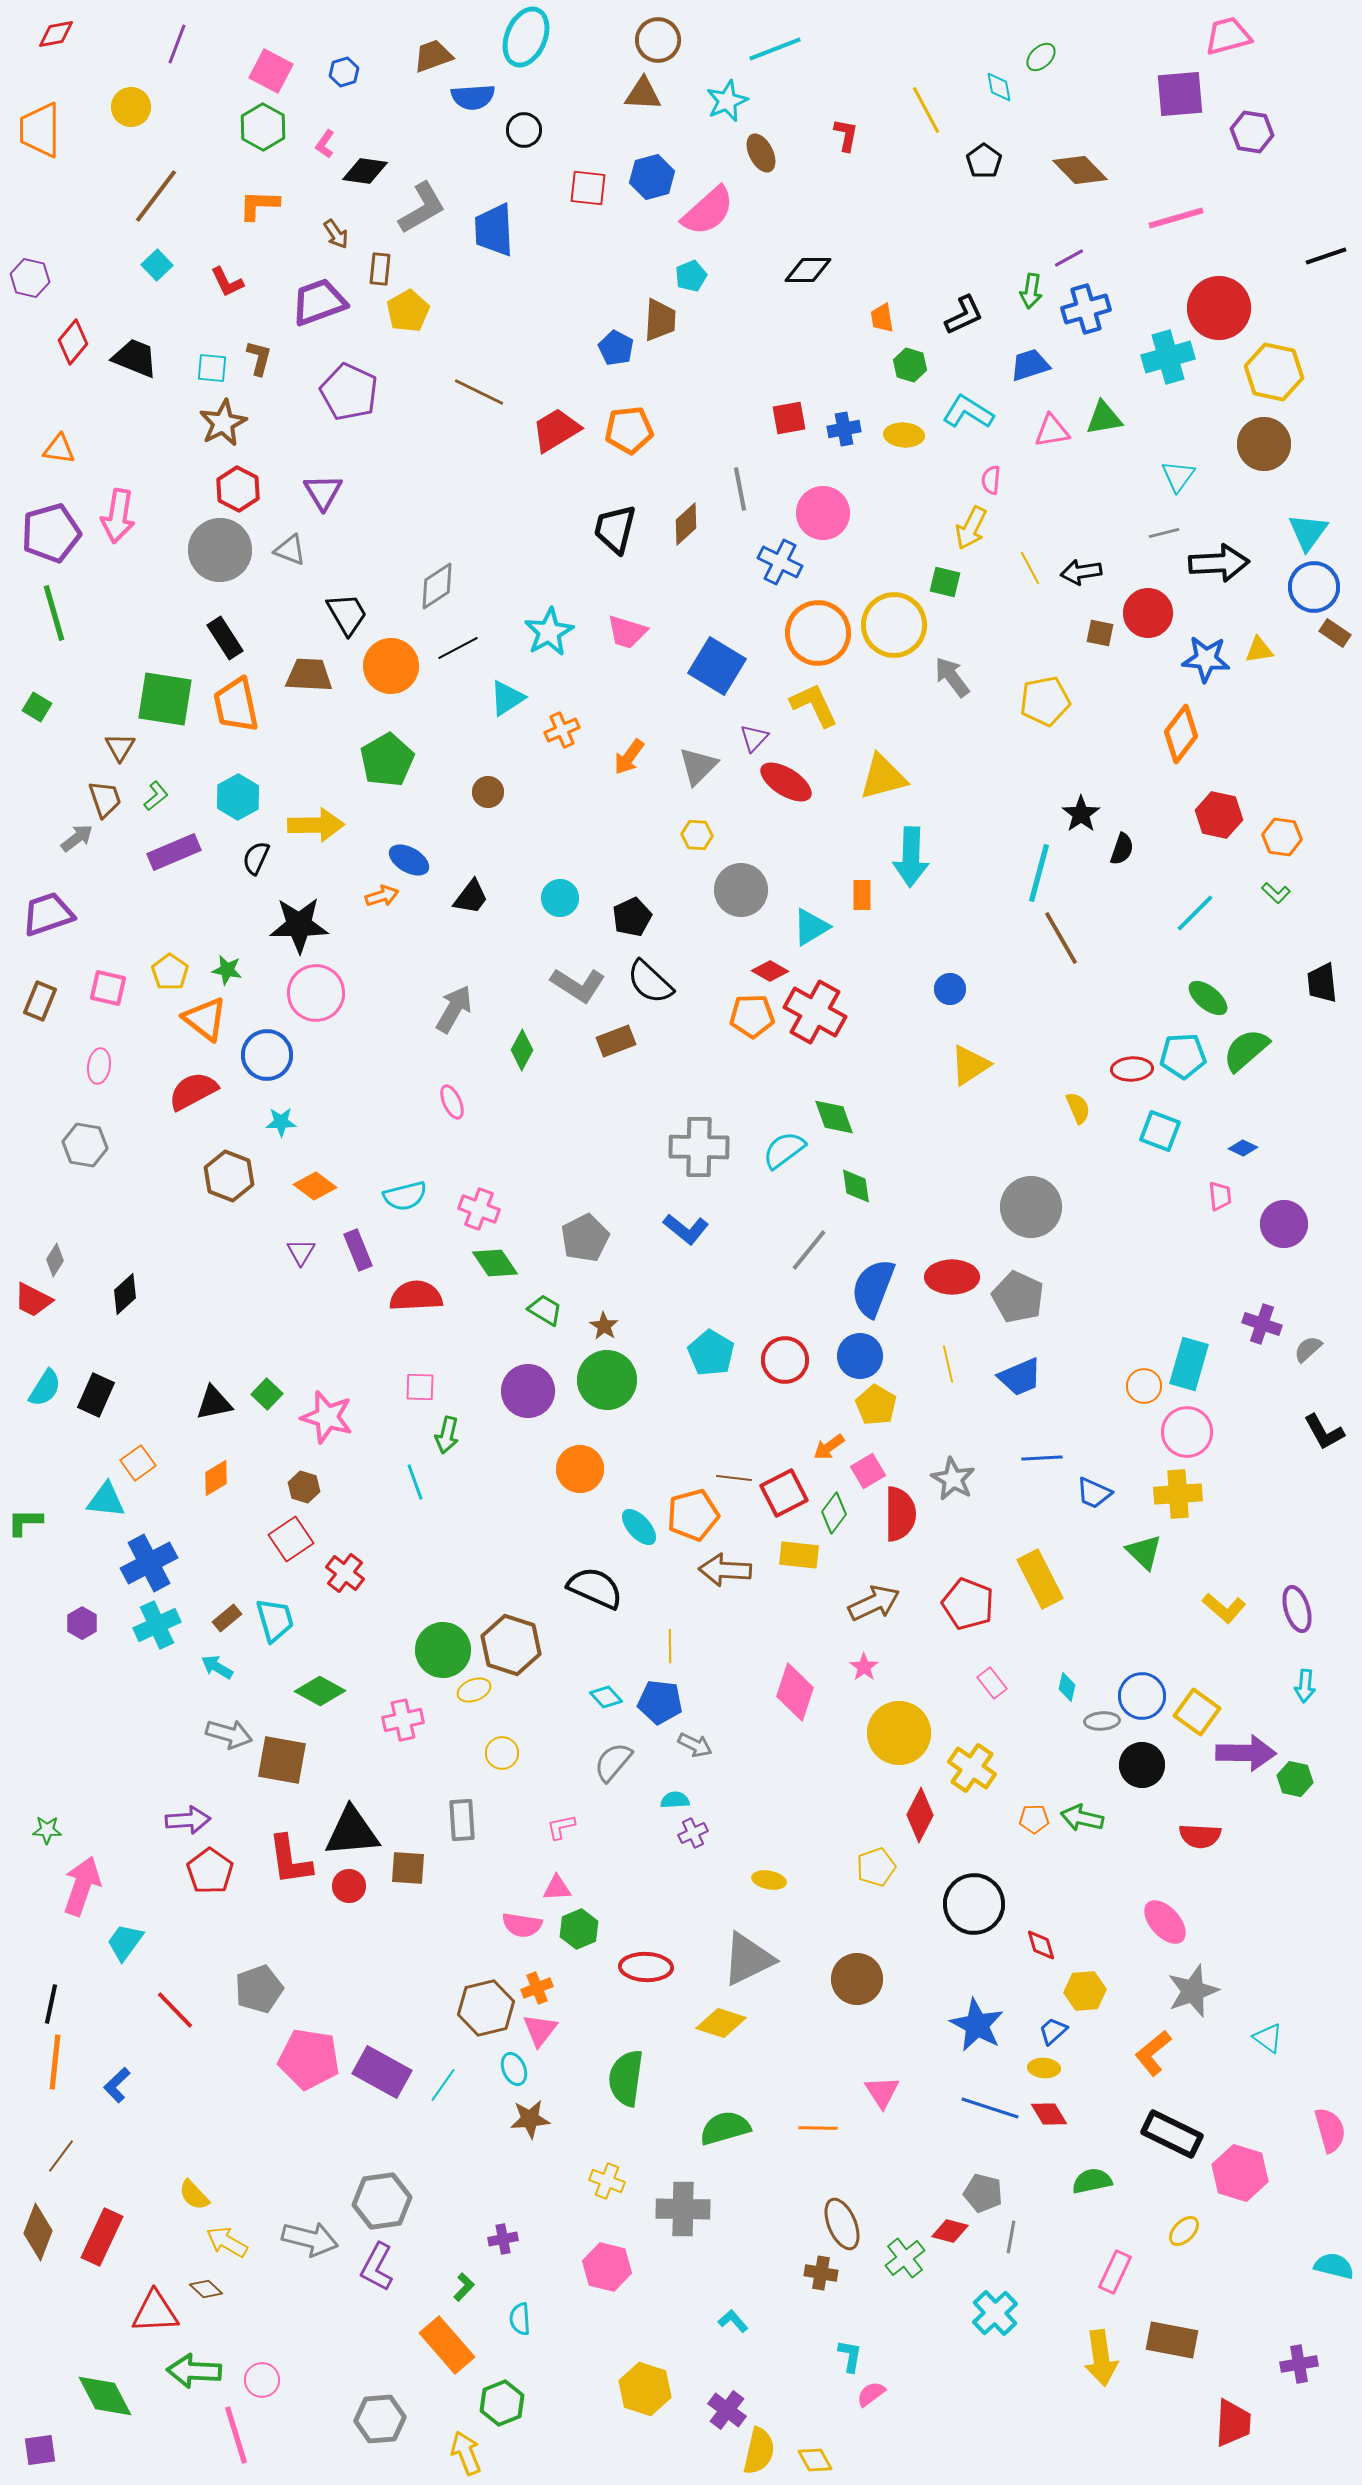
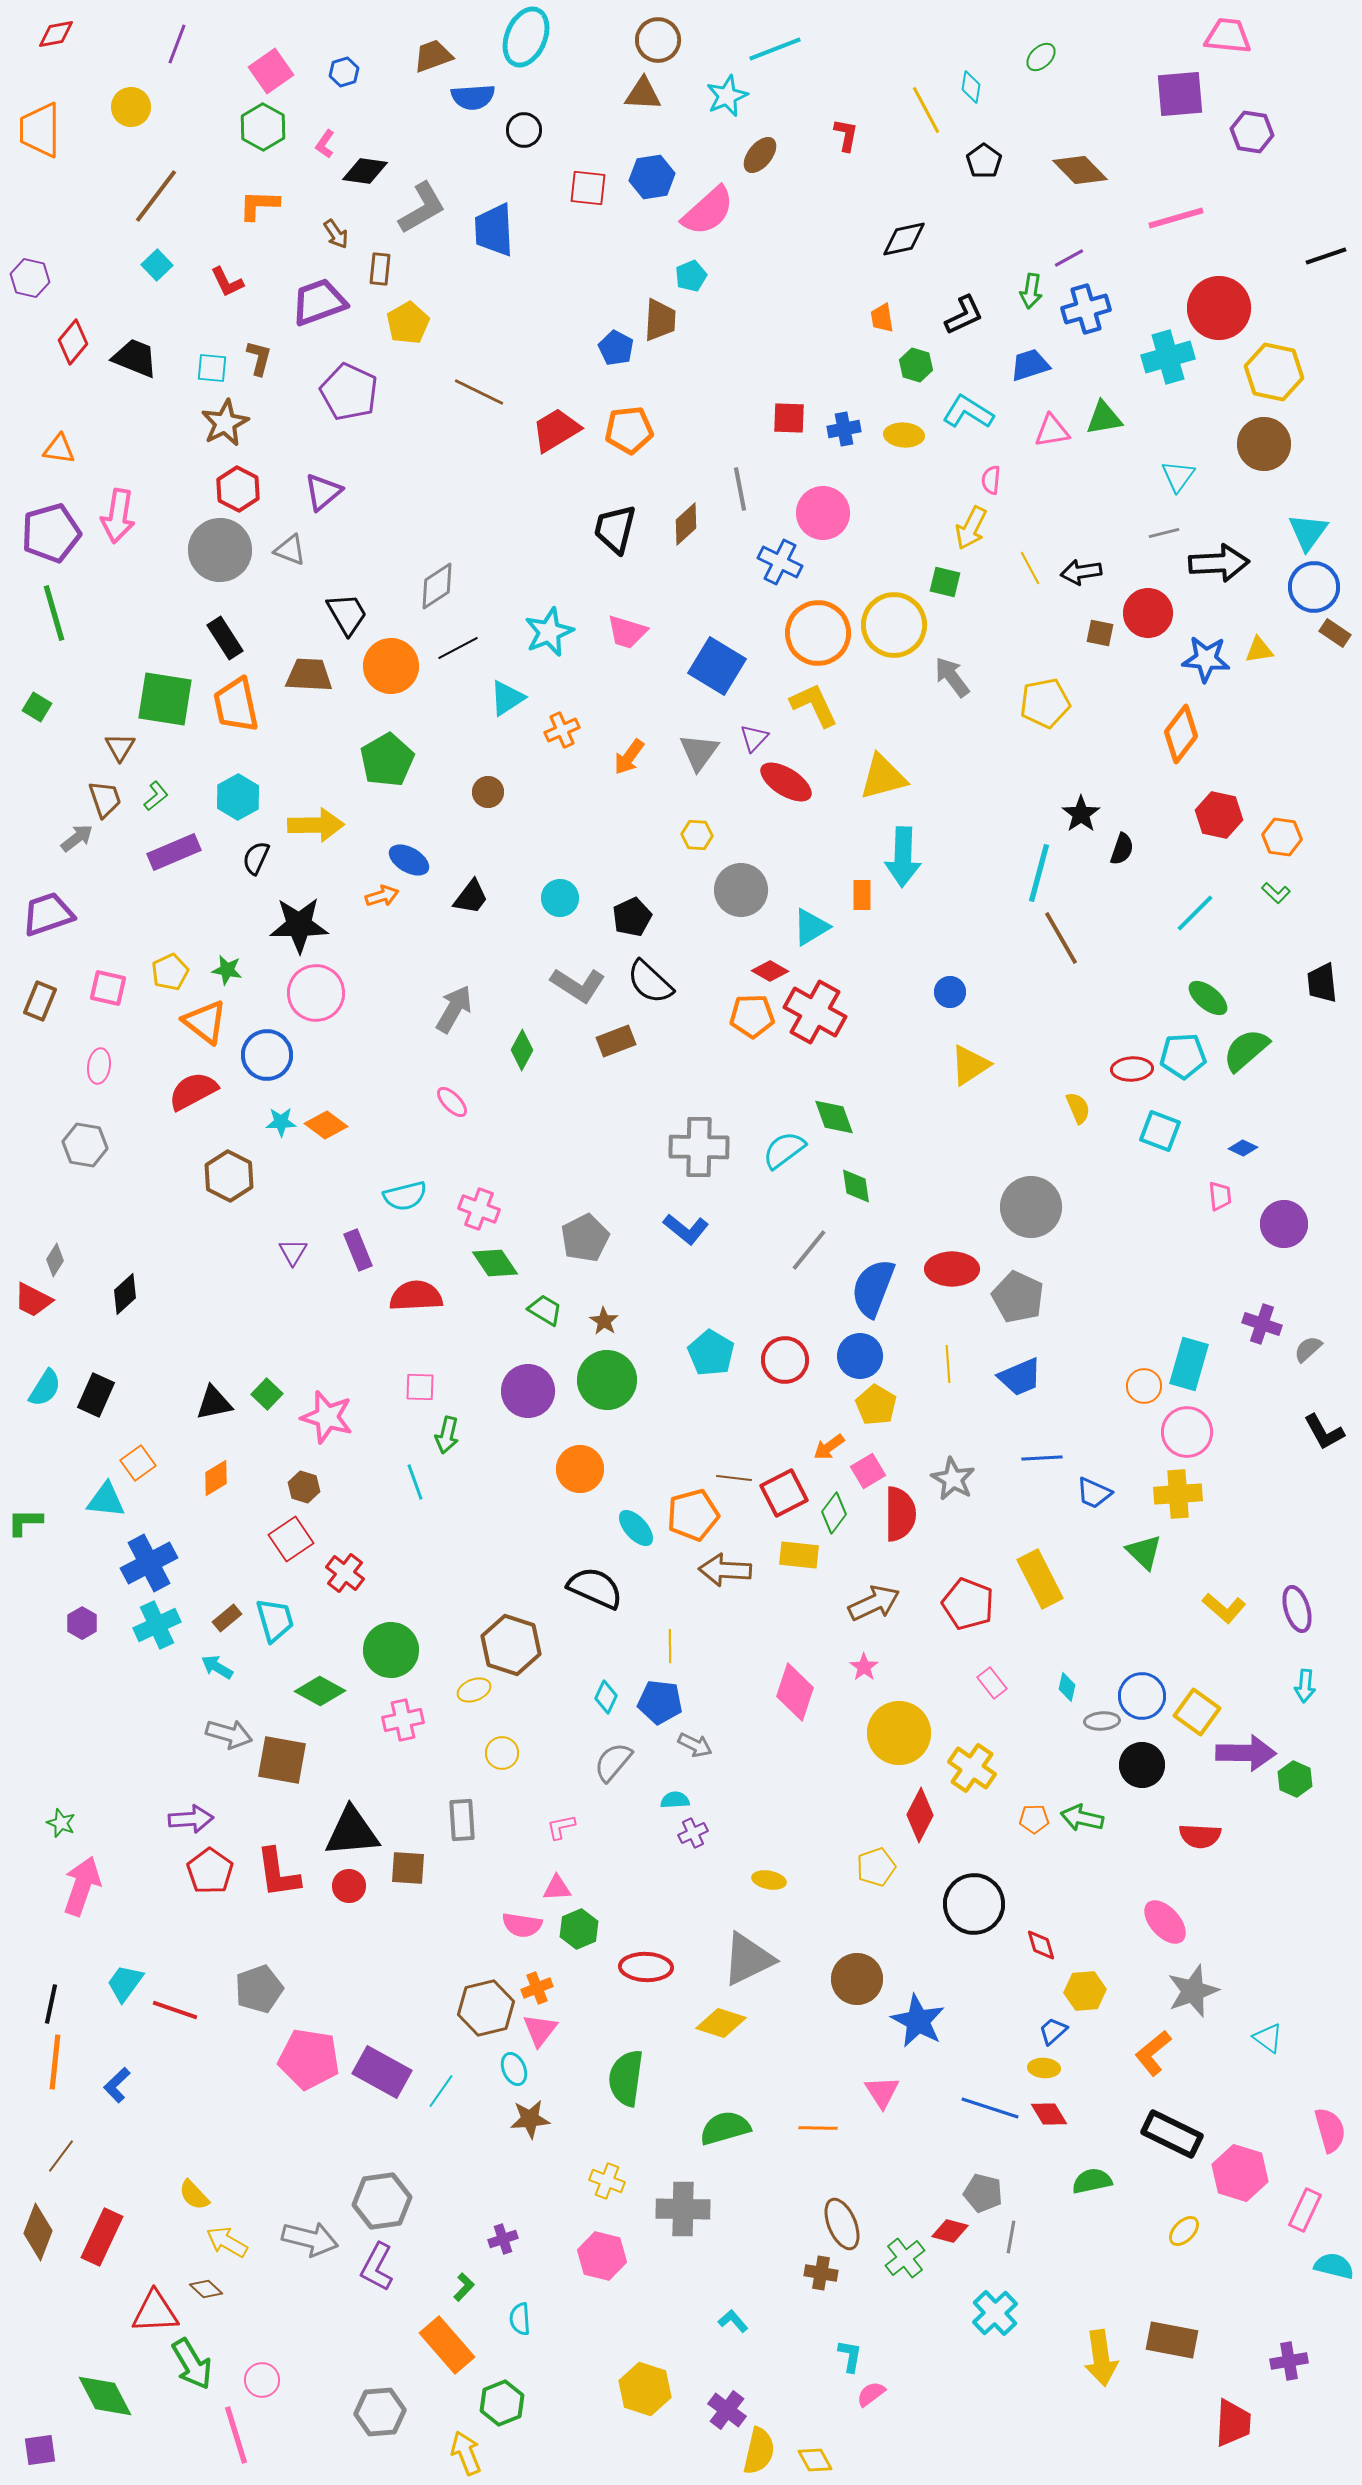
pink trapezoid at (1228, 36): rotated 21 degrees clockwise
pink square at (271, 71): rotated 27 degrees clockwise
cyan diamond at (999, 87): moved 28 px left; rotated 20 degrees clockwise
cyan star at (727, 101): moved 5 px up
brown ellipse at (761, 153): moved 1 px left, 2 px down; rotated 66 degrees clockwise
blue hexagon at (652, 177): rotated 6 degrees clockwise
black diamond at (808, 270): moved 96 px right, 31 px up; rotated 12 degrees counterclockwise
yellow pentagon at (408, 311): moved 12 px down
green hexagon at (910, 365): moved 6 px right
red square at (789, 418): rotated 12 degrees clockwise
brown star at (223, 423): moved 2 px right
purple triangle at (323, 492): rotated 21 degrees clockwise
cyan star at (549, 632): rotated 6 degrees clockwise
yellow pentagon at (1045, 701): moved 2 px down
gray triangle at (698, 766): moved 1 px right, 14 px up; rotated 9 degrees counterclockwise
cyan arrow at (911, 857): moved 8 px left
yellow pentagon at (170, 972): rotated 12 degrees clockwise
blue circle at (950, 989): moved 3 px down
orange triangle at (205, 1019): moved 3 px down
pink ellipse at (452, 1102): rotated 20 degrees counterclockwise
brown hexagon at (229, 1176): rotated 6 degrees clockwise
orange diamond at (315, 1186): moved 11 px right, 61 px up
purple triangle at (301, 1252): moved 8 px left
red ellipse at (952, 1277): moved 8 px up
brown star at (604, 1326): moved 5 px up
yellow line at (948, 1364): rotated 9 degrees clockwise
cyan ellipse at (639, 1527): moved 3 px left, 1 px down
green circle at (443, 1650): moved 52 px left
cyan diamond at (606, 1697): rotated 68 degrees clockwise
green hexagon at (1295, 1779): rotated 12 degrees clockwise
purple arrow at (188, 1820): moved 3 px right, 1 px up
green star at (47, 1830): moved 14 px right, 7 px up; rotated 20 degrees clockwise
red L-shape at (290, 1860): moved 12 px left, 13 px down
cyan trapezoid at (125, 1942): moved 41 px down
red line at (175, 2010): rotated 27 degrees counterclockwise
blue star at (977, 2025): moved 59 px left, 4 px up
cyan line at (443, 2085): moved 2 px left, 6 px down
purple cross at (503, 2239): rotated 8 degrees counterclockwise
pink hexagon at (607, 2267): moved 5 px left, 11 px up
pink rectangle at (1115, 2272): moved 190 px right, 62 px up
purple cross at (1299, 2364): moved 10 px left, 3 px up
green arrow at (194, 2371): moved 2 px left, 7 px up; rotated 124 degrees counterclockwise
gray hexagon at (380, 2419): moved 7 px up
